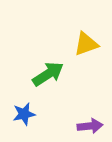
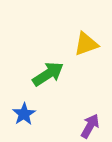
blue star: rotated 20 degrees counterclockwise
purple arrow: rotated 55 degrees counterclockwise
